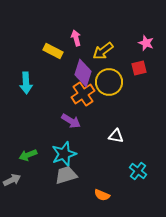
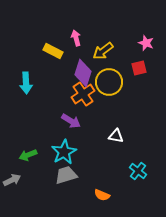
cyan star: moved 2 px up; rotated 10 degrees counterclockwise
